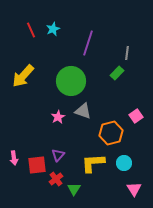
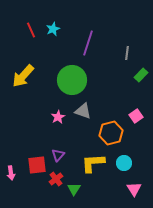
green rectangle: moved 24 px right, 2 px down
green circle: moved 1 px right, 1 px up
pink arrow: moved 3 px left, 15 px down
